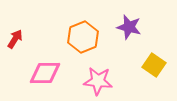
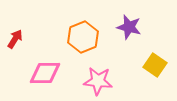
yellow square: moved 1 px right
